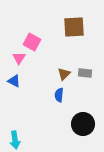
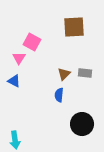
black circle: moved 1 px left
